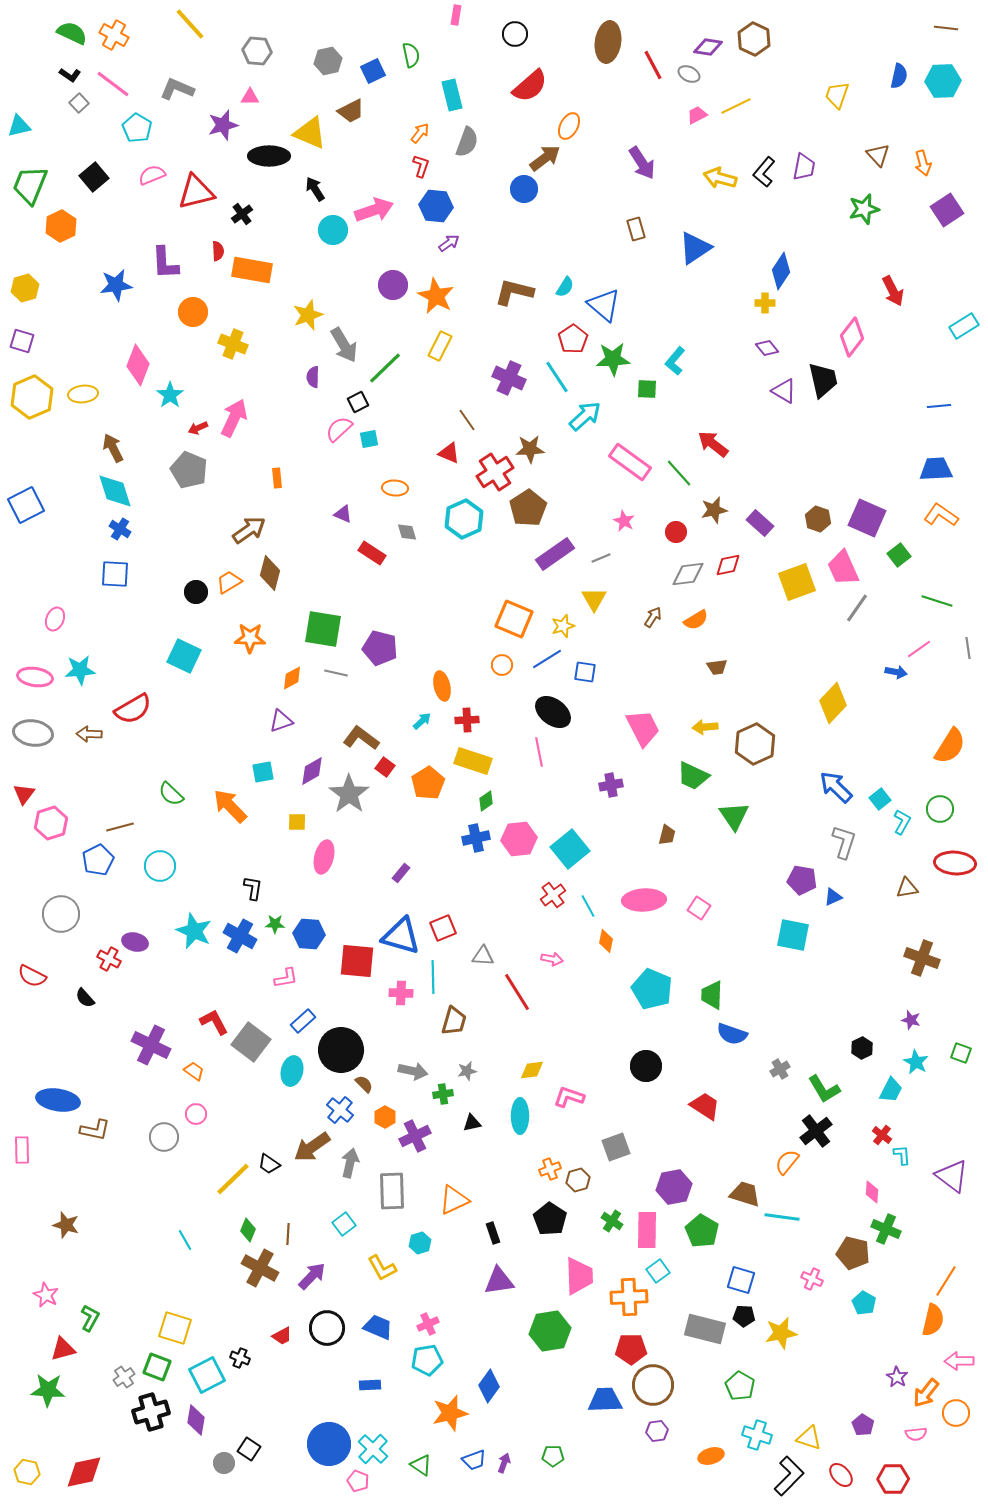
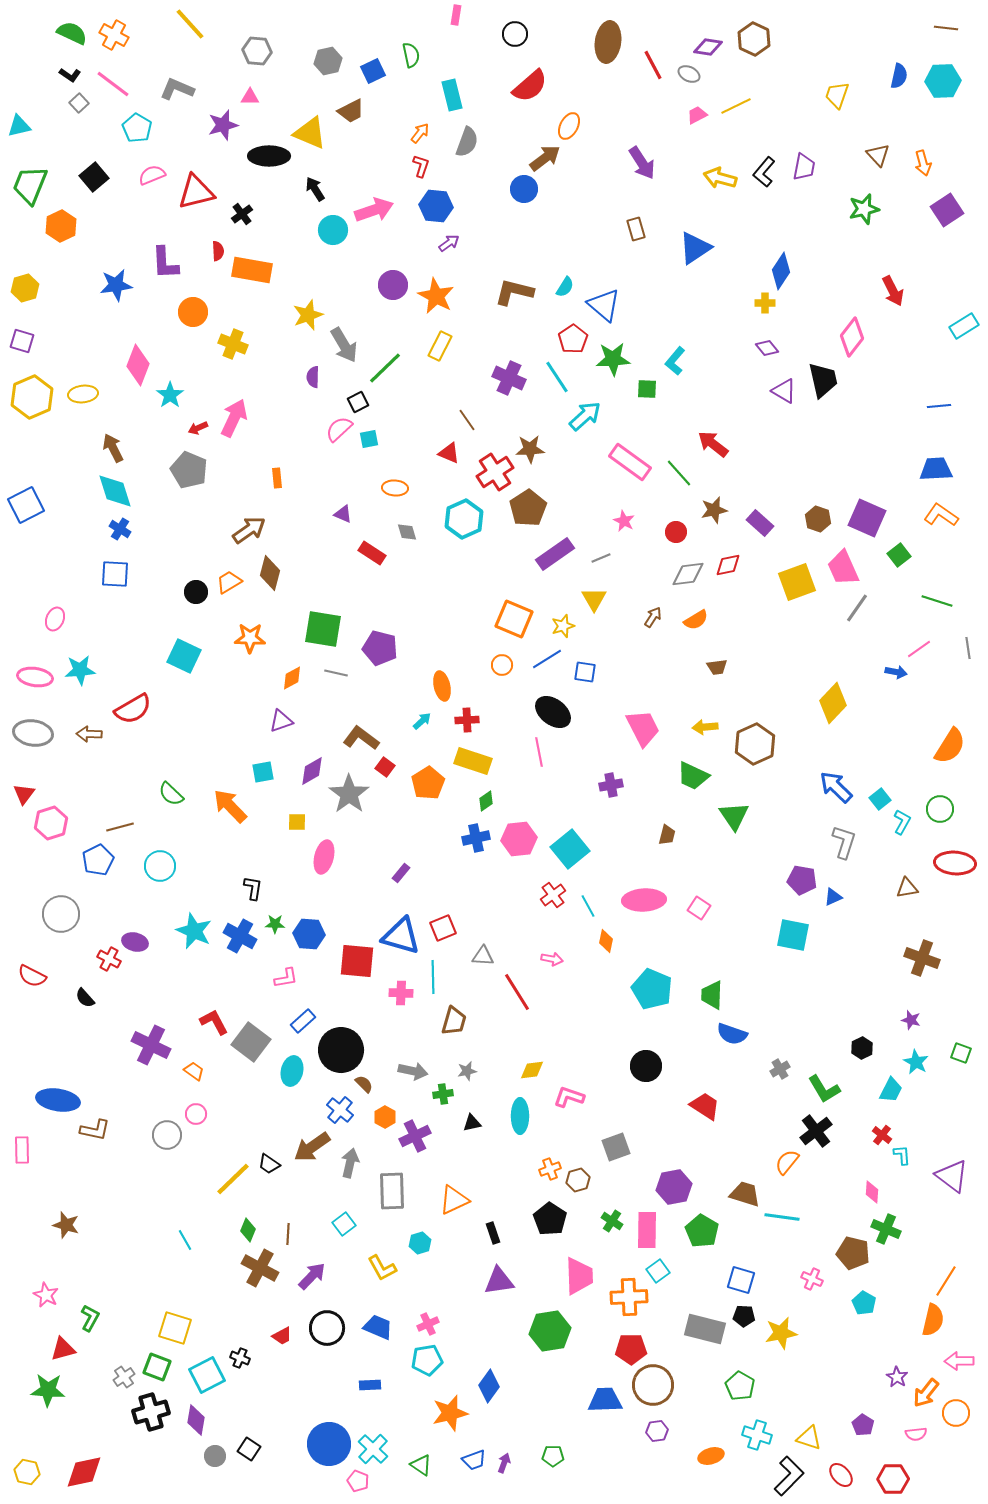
gray circle at (164, 1137): moved 3 px right, 2 px up
gray circle at (224, 1463): moved 9 px left, 7 px up
